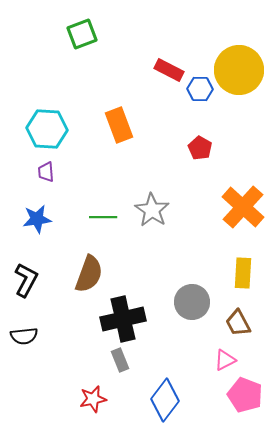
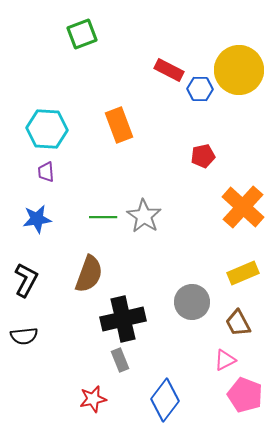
red pentagon: moved 3 px right, 8 px down; rotated 30 degrees clockwise
gray star: moved 8 px left, 6 px down
yellow rectangle: rotated 64 degrees clockwise
